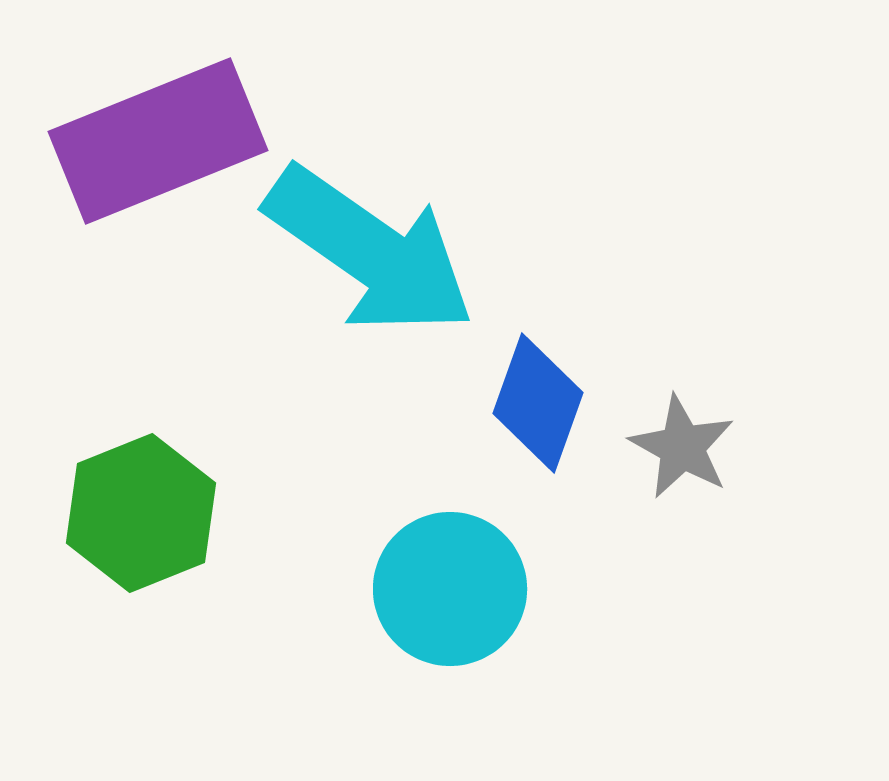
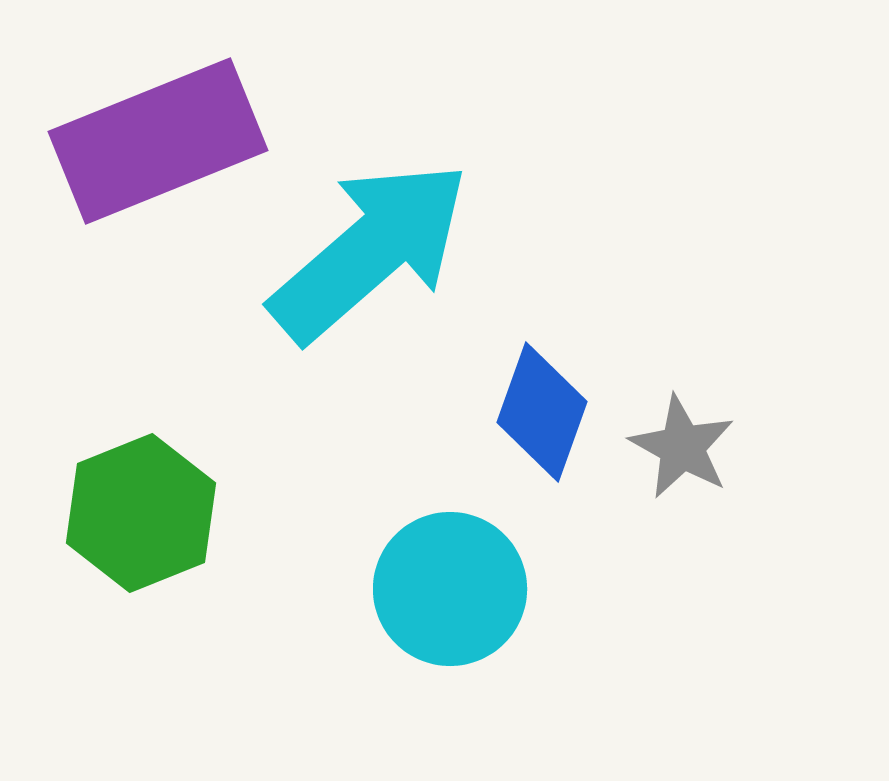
cyan arrow: rotated 76 degrees counterclockwise
blue diamond: moved 4 px right, 9 px down
